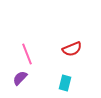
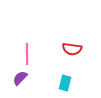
red semicircle: rotated 30 degrees clockwise
pink line: rotated 20 degrees clockwise
